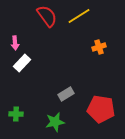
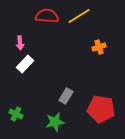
red semicircle: rotated 50 degrees counterclockwise
pink arrow: moved 5 px right
white rectangle: moved 3 px right, 1 px down
gray rectangle: moved 2 px down; rotated 28 degrees counterclockwise
green cross: rotated 24 degrees clockwise
